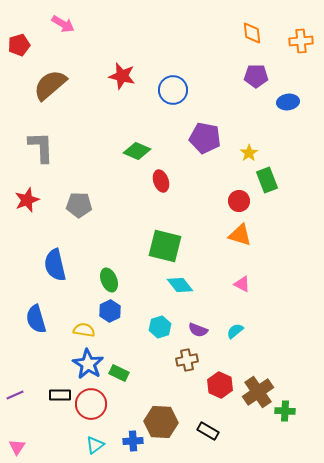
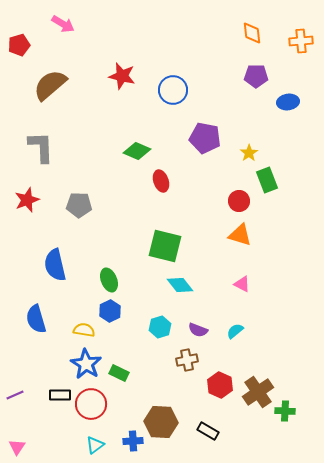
blue star at (88, 364): moved 2 px left
